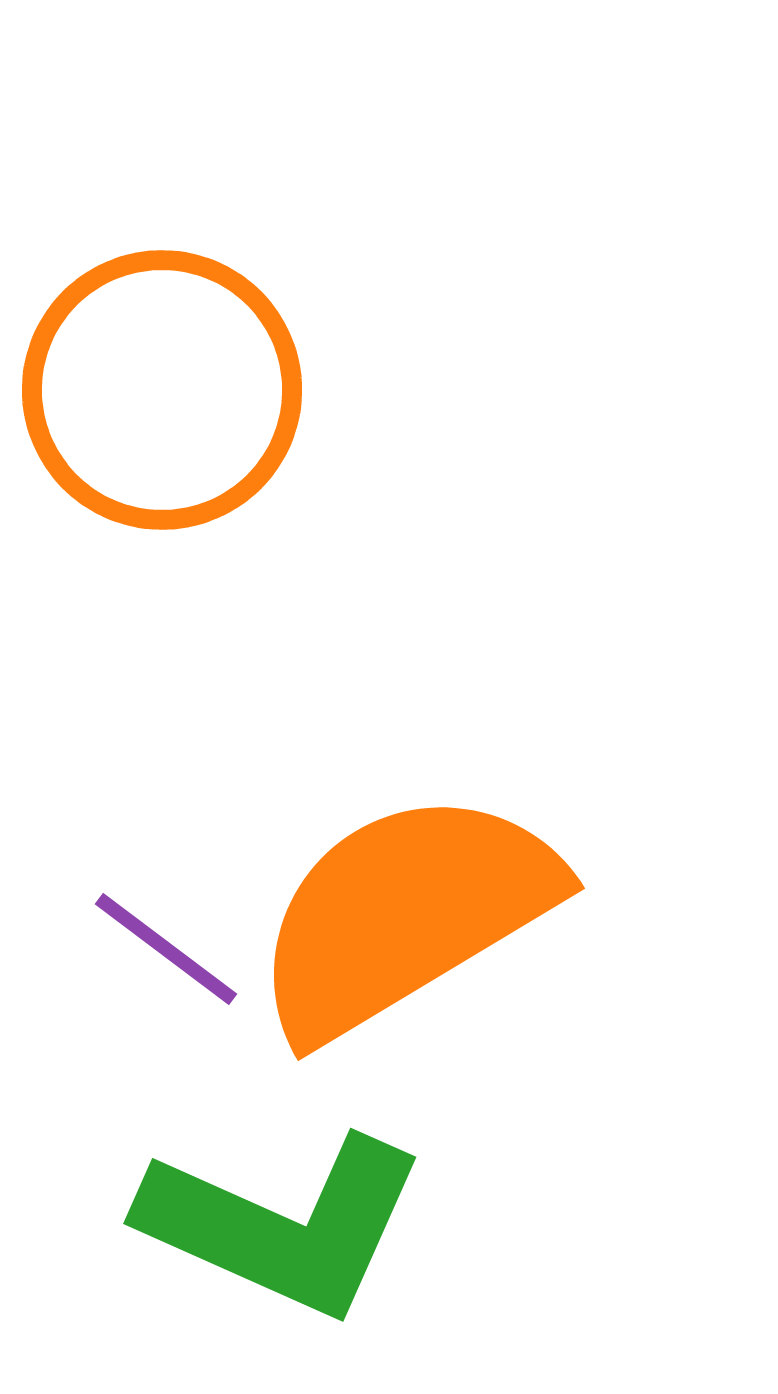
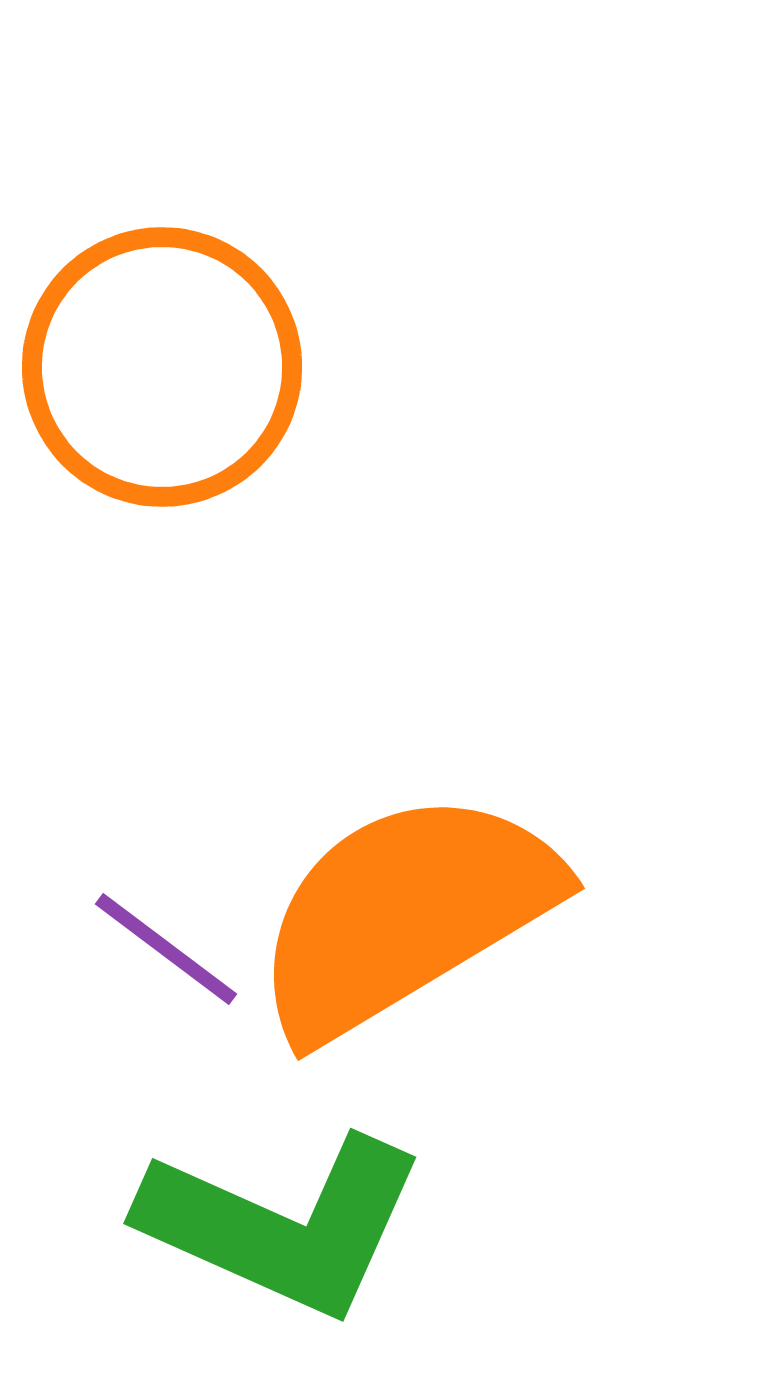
orange circle: moved 23 px up
